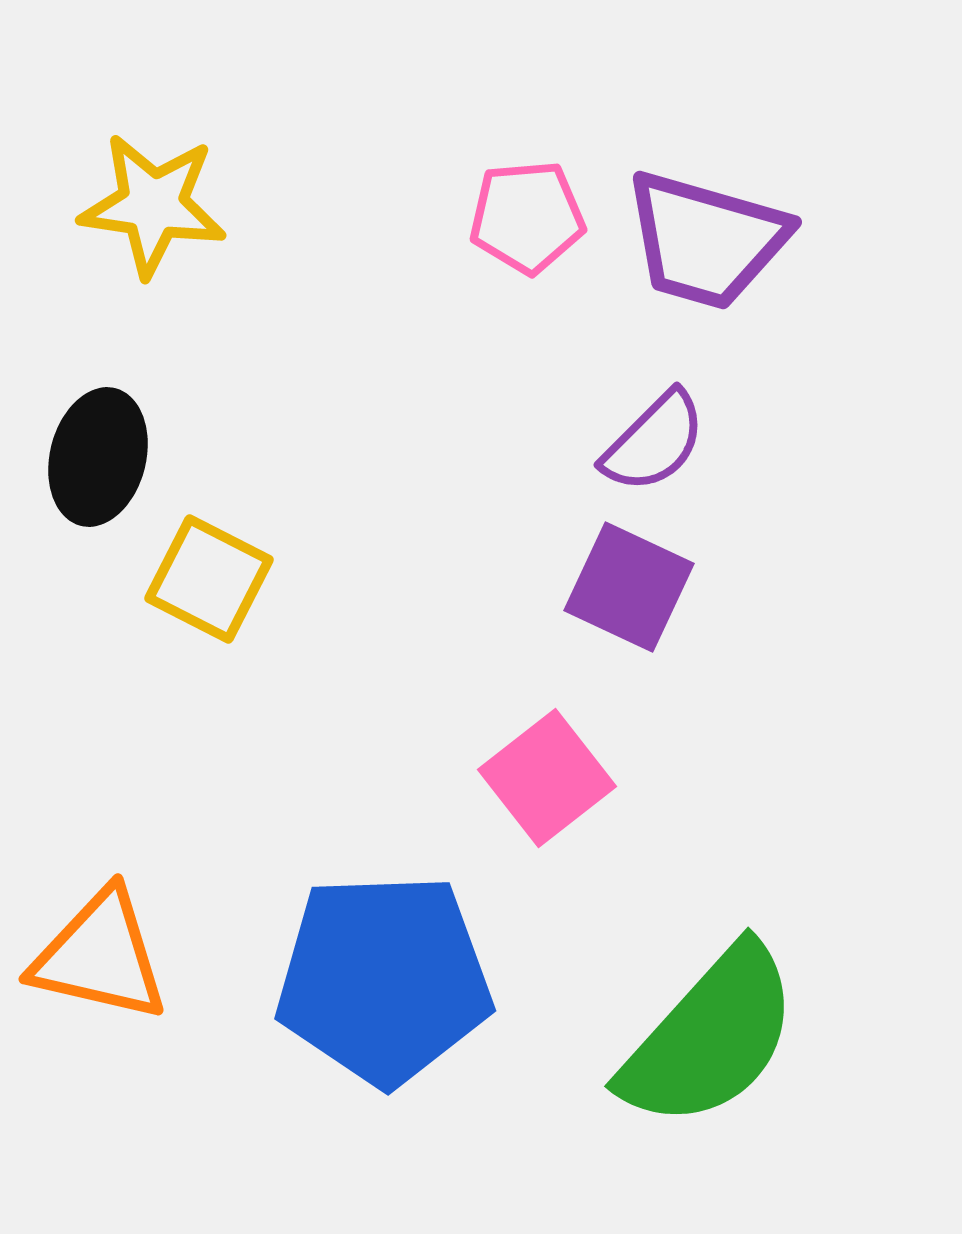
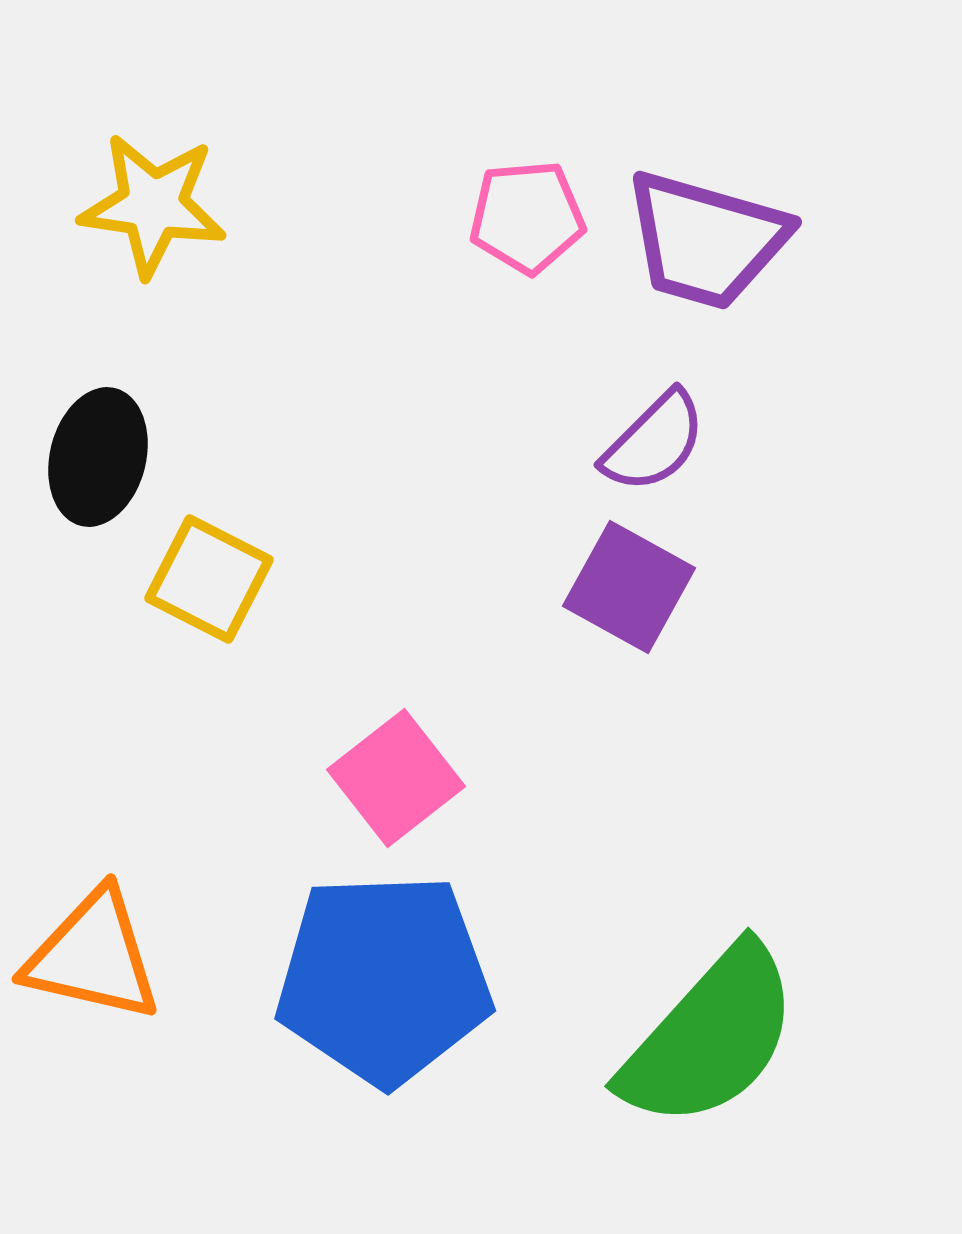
purple square: rotated 4 degrees clockwise
pink square: moved 151 px left
orange triangle: moved 7 px left
